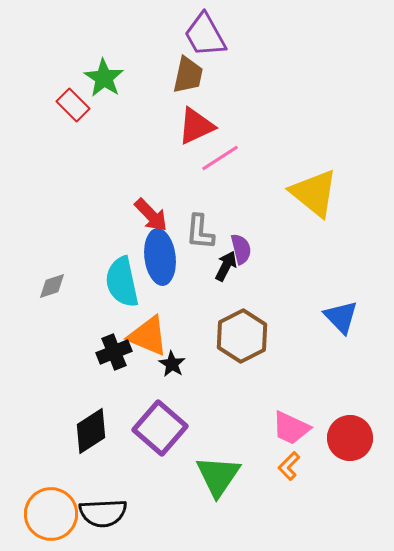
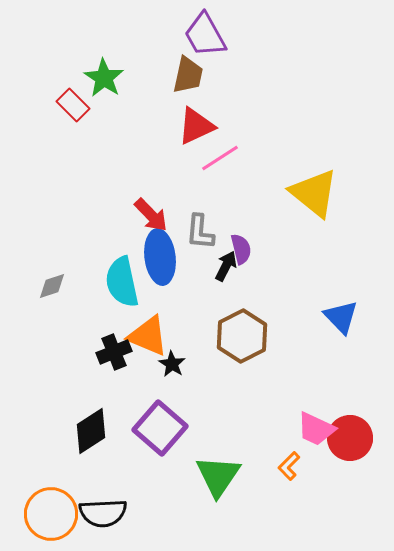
pink trapezoid: moved 25 px right, 1 px down
